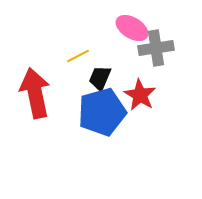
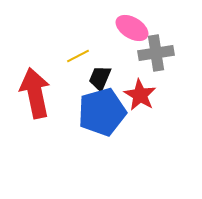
gray cross: moved 5 px down
